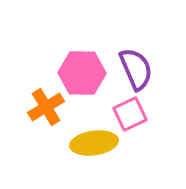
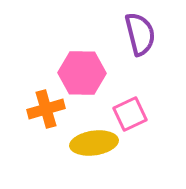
purple semicircle: moved 4 px right, 35 px up; rotated 9 degrees clockwise
orange cross: moved 2 px down; rotated 15 degrees clockwise
